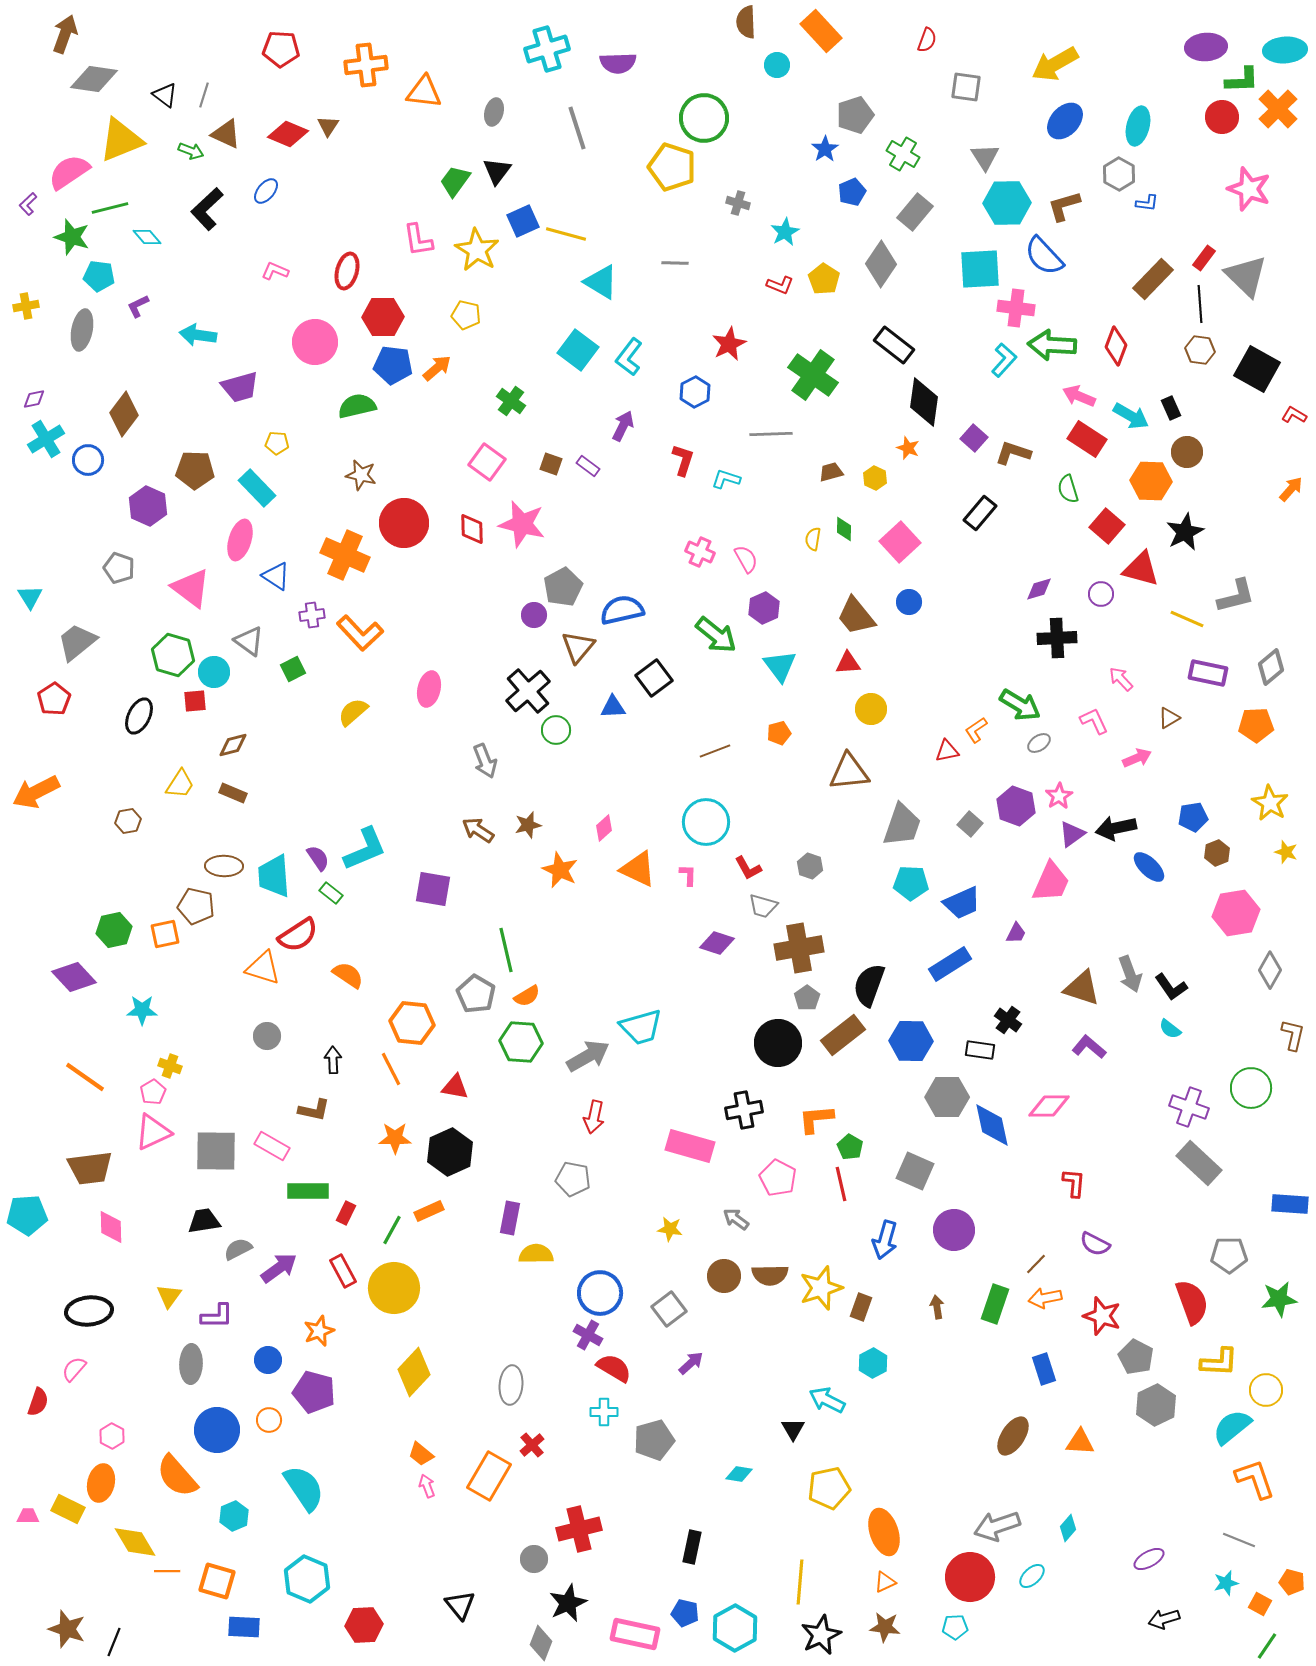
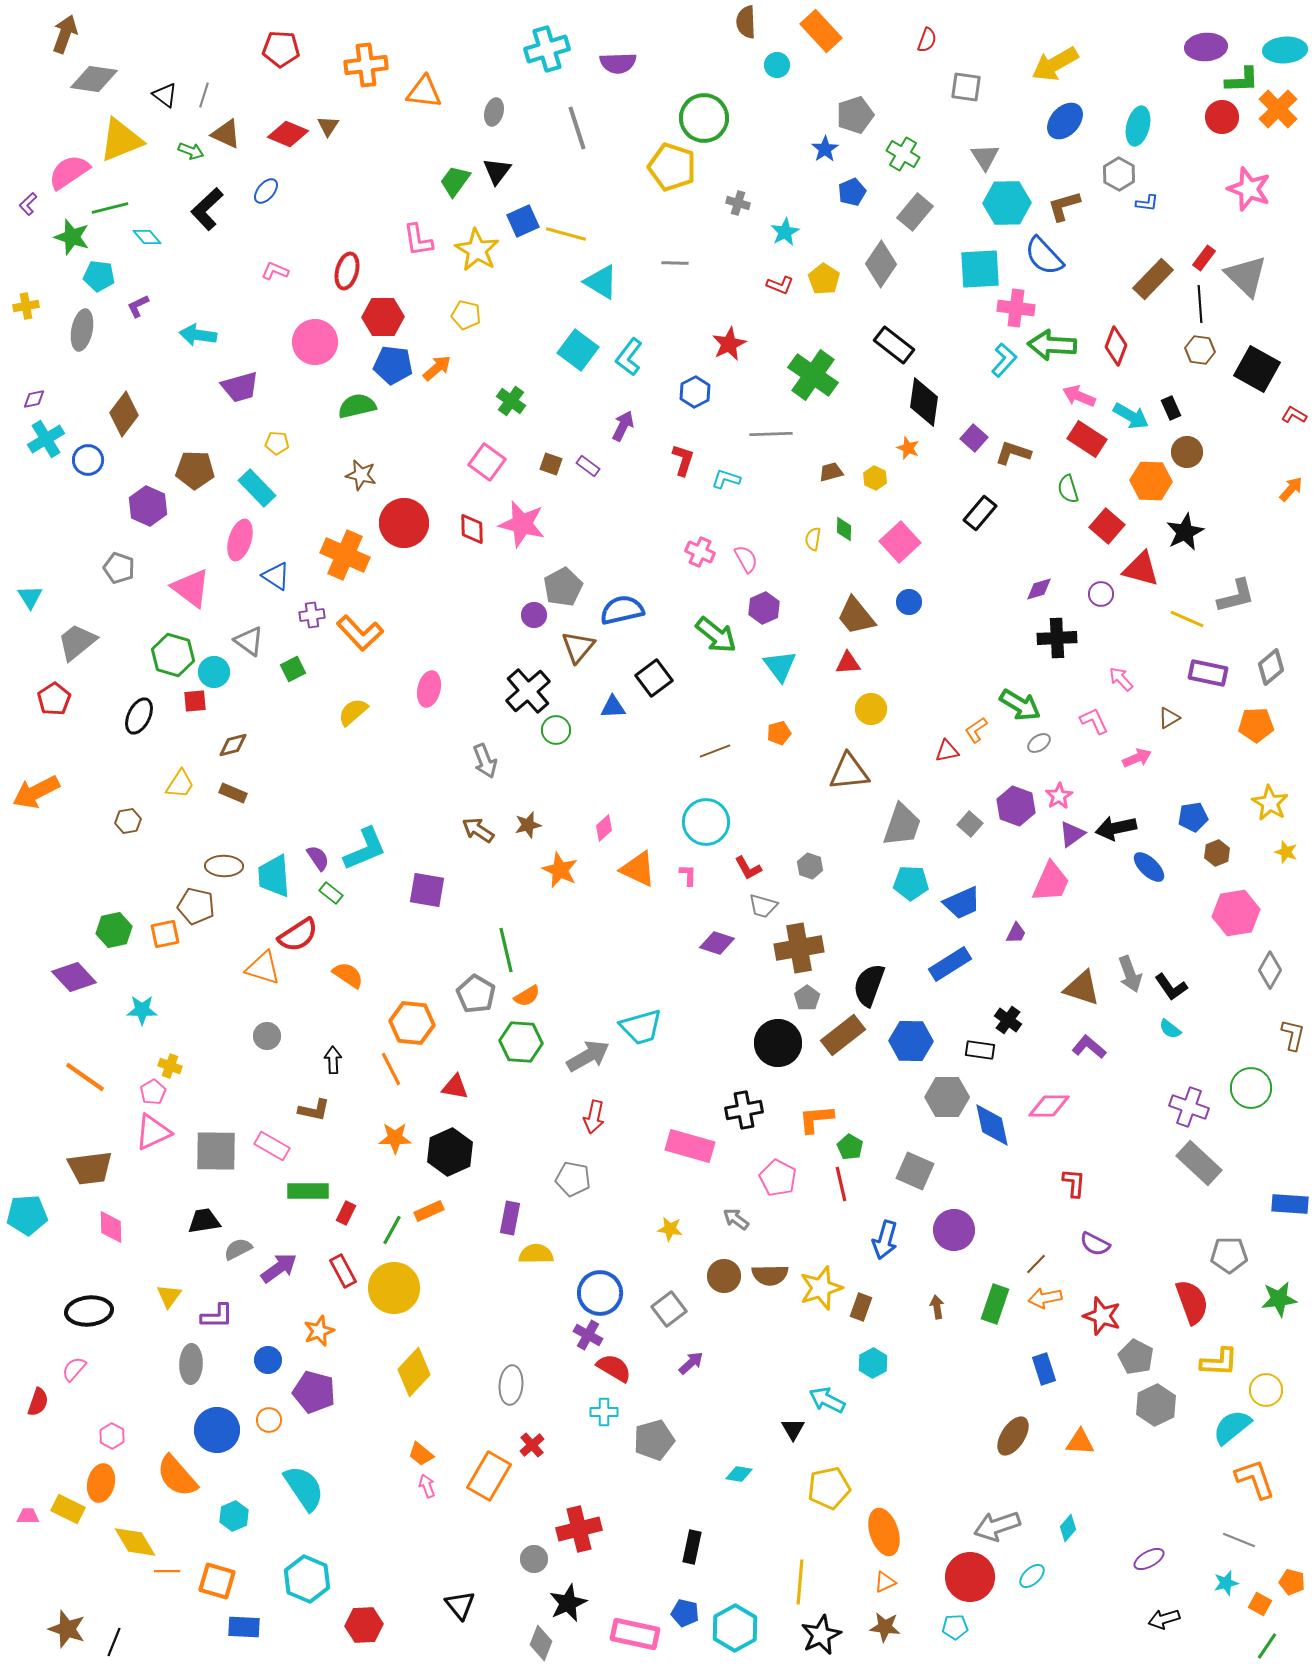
purple square at (433, 889): moved 6 px left, 1 px down
